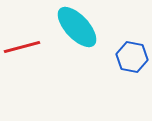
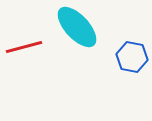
red line: moved 2 px right
